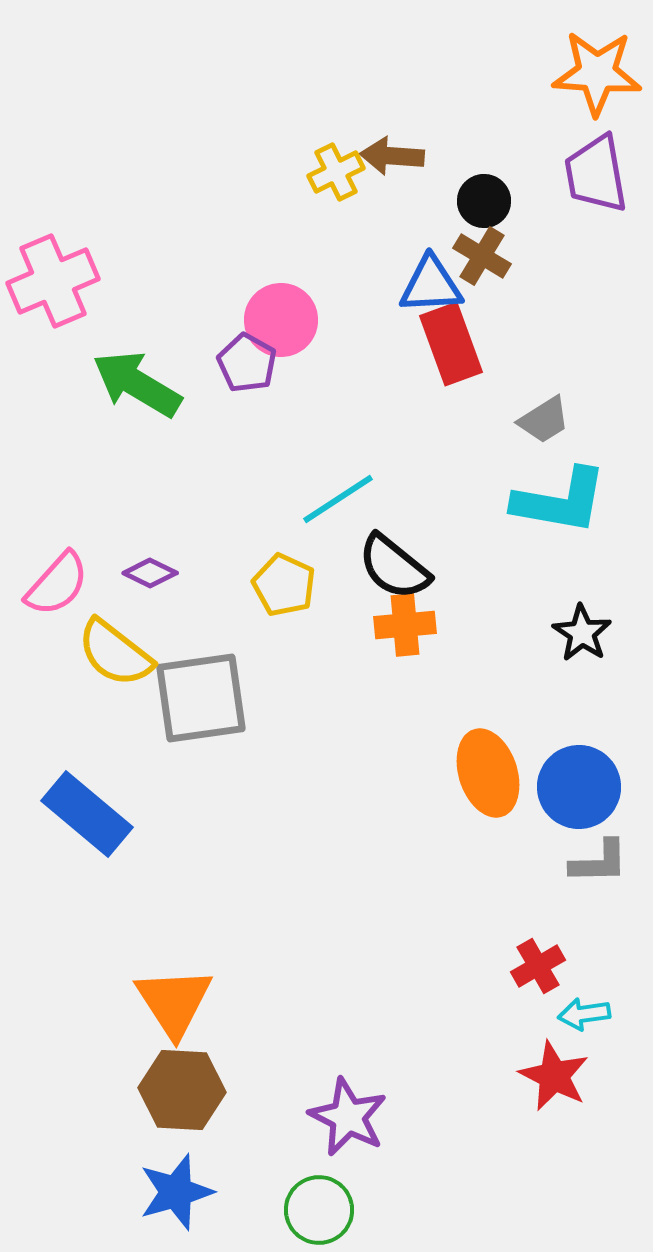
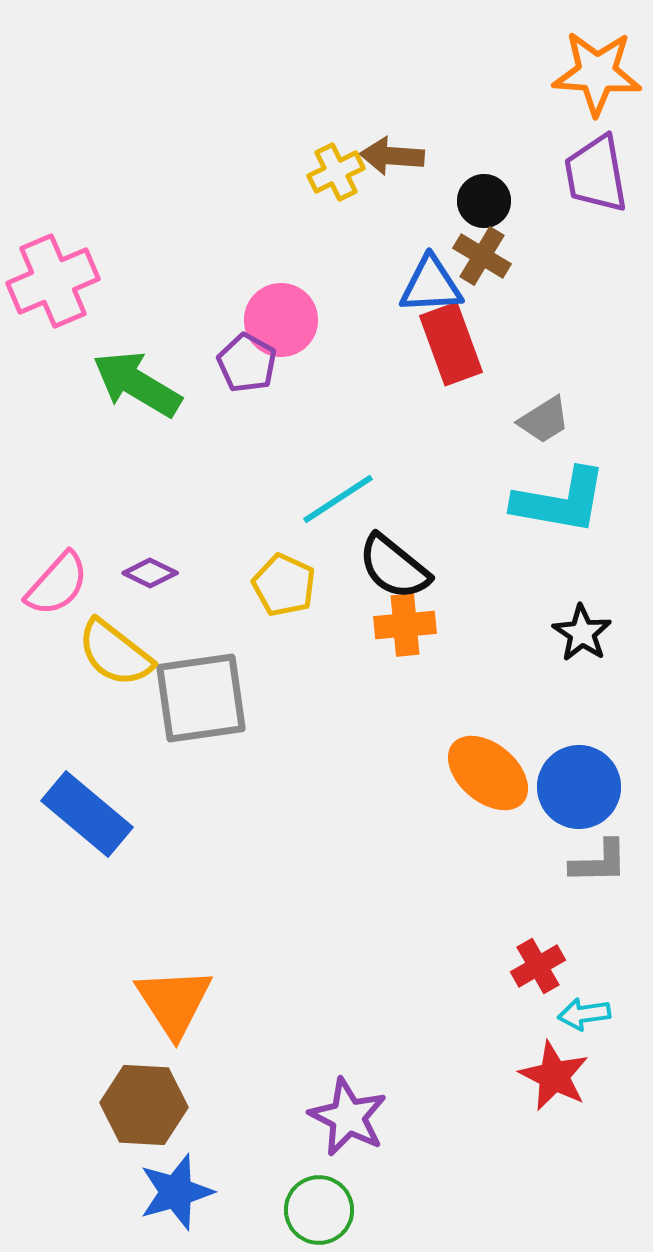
orange ellipse: rotated 32 degrees counterclockwise
brown hexagon: moved 38 px left, 15 px down
